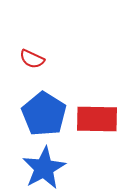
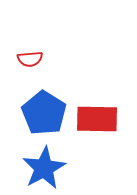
red semicircle: moved 2 px left; rotated 30 degrees counterclockwise
blue pentagon: moved 1 px up
